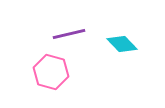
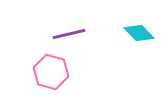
cyan diamond: moved 17 px right, 11 px up
